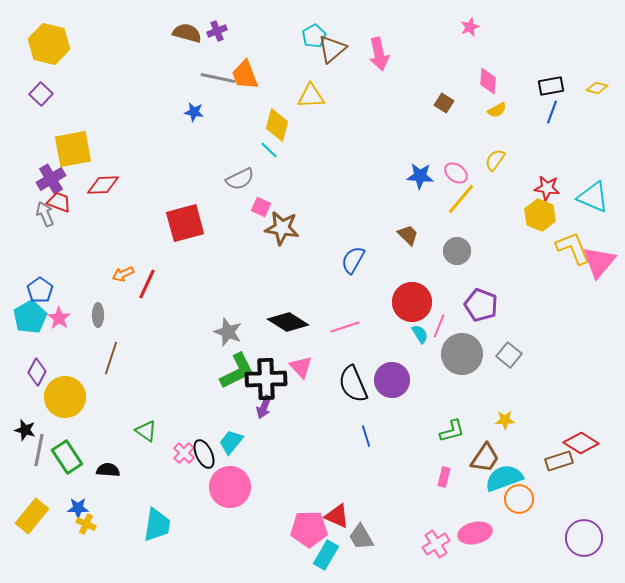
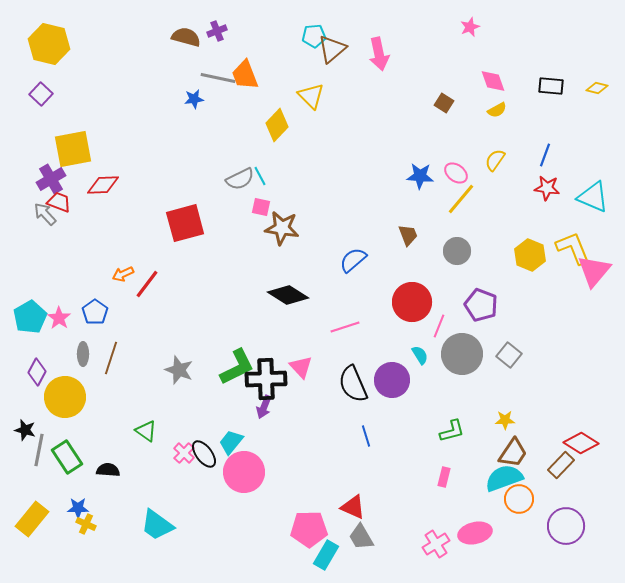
brown semicircle at (187, 33): moved 1 px left, 4 px down
cyan pentagon at (314, 36): rotated 25 degrees clockwise
pink diamond at (488, 81): moved 5 px right; rotated 24 degrees counterclockwise
black rectangle at (551, 86): rotated 15 degrees clockwise
yellow triangle at (311, 96): rotated 48 degrees clockwise
blue star at (194, 112): moved 13 px up; rotated 18 degrees counterclockwise
blue line at (552, 112): moved 7 px left, 43 px down
yellow diamond at (277, 125): rotated 28 degrees clockwise
cyan line at (269, 150): moved 9 px left, 26 px down; rotated 18 degrees clockwise
pink square at (261, 207): rotated 12 degrees counterclockwise
gray arrow at (45, 214): rotated 20 degrees counterclockwise
yellow hexagon at (540, 215): moved 10 px left, 40 px down
brown trapezoid at (408, 235): rotated 25 degrees clockwise
blue semicircle at (353, 260): rotated 20 degrees clockwise
pink triangle at (599, 262): moved 5 px left, 9 px down
red line at (147, 284): rotated 12 degrees clockwise
blue pentagon at (40, 290): moved 55 px right, 22 px down
gray ellipse at (98, 315): moved 15 px left, 39 px down
black diamond at (288, 322): moved 27 px up
gray star at (228, 332): moved 49 px left, 38 px down
cyan semicircle at (420, 334): moved 21 px down
green L-shape at (237, 371): moved 4 px up
black ellipse at (204, 454): rotated 12 degrees counterclockwise
brown trapezoid at (485, 458): moved 28 px right, 5 px up
brown rectangle at (559, 461): moved 2 px right, 4 px down; rotated 28 degrees counterclockwise
pink circle at (230, 487): moved 14 px right, 15 px up
yellow rectangle at (32, 516): moved 3 px down
red triangle at (337, 516): moved 16 px right, 9 px up
cyan trapezoid at (157, 525): rotated 117 degrees clockwise
purple circle at (584, 538): moved 18 px left, 12 px up
